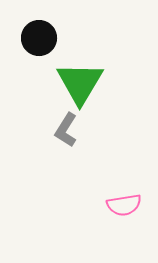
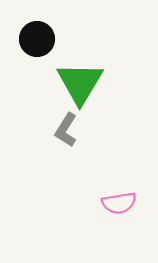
black circle: moved 2 px left, 1 px down
pink semicircle: moved 5 px left, 2 px up
